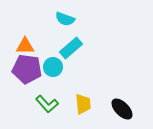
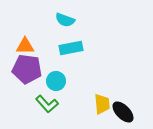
cyan semicircle: moved 1 px down
cyan rectangle: rotated 30 degrees clockwise
cyan circle: moved 3 px right, 14 px down
yellow trapezoid: moved 19 px right
black ellipse: moved 1 px right, 3 px down
